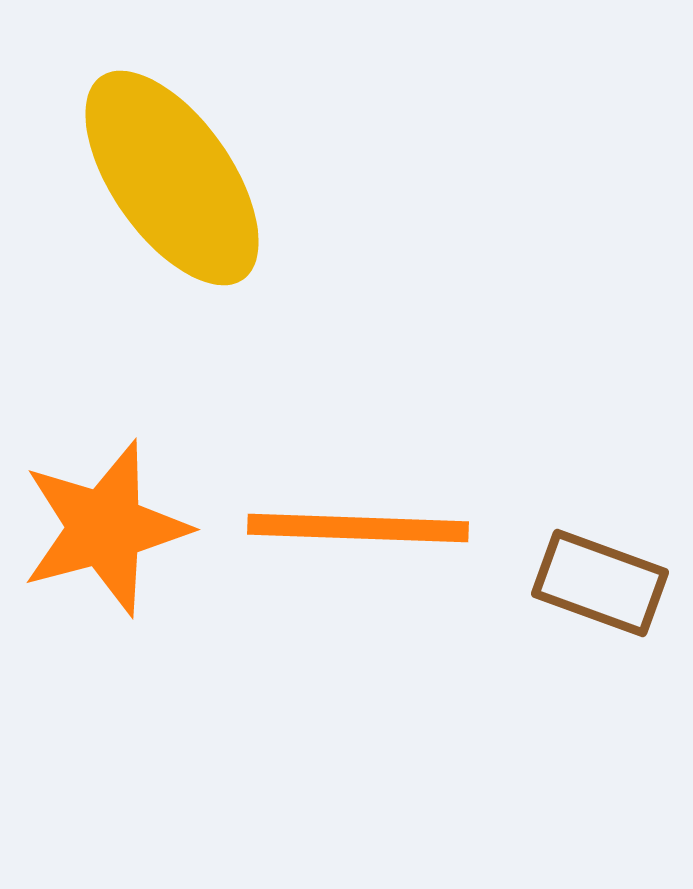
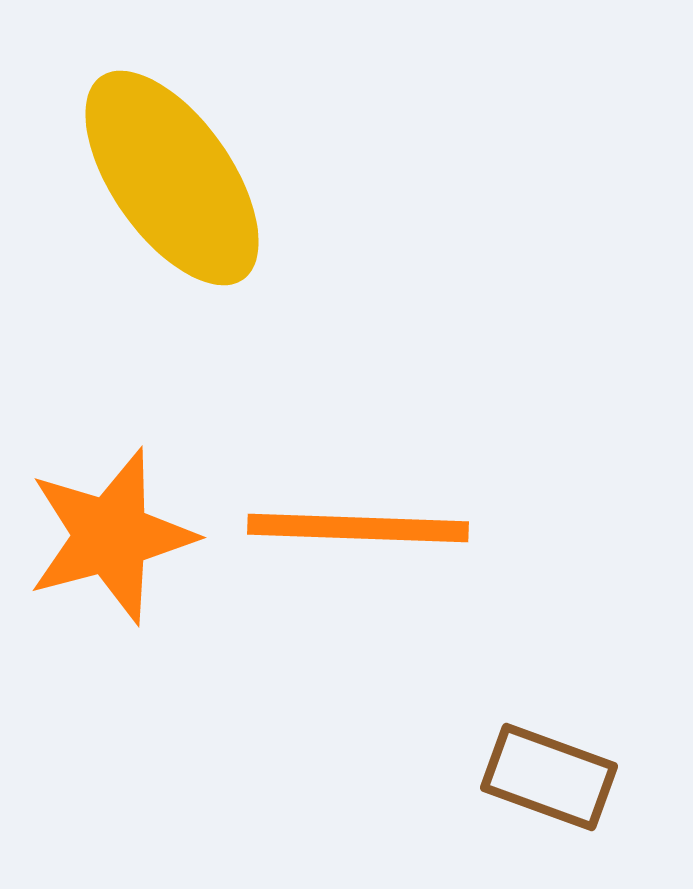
orange star: moved 6 px right, 8 px down
brown rectangle: moved 51 px left, 194 px down
